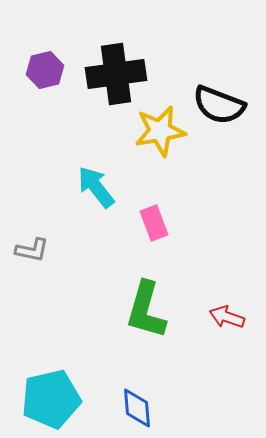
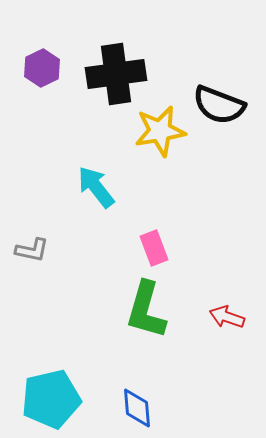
purple hexagon: moved 3 px left, 2 px up; rotated 12 degrees counterclockwise
pink rectangle: moved 25 px down
